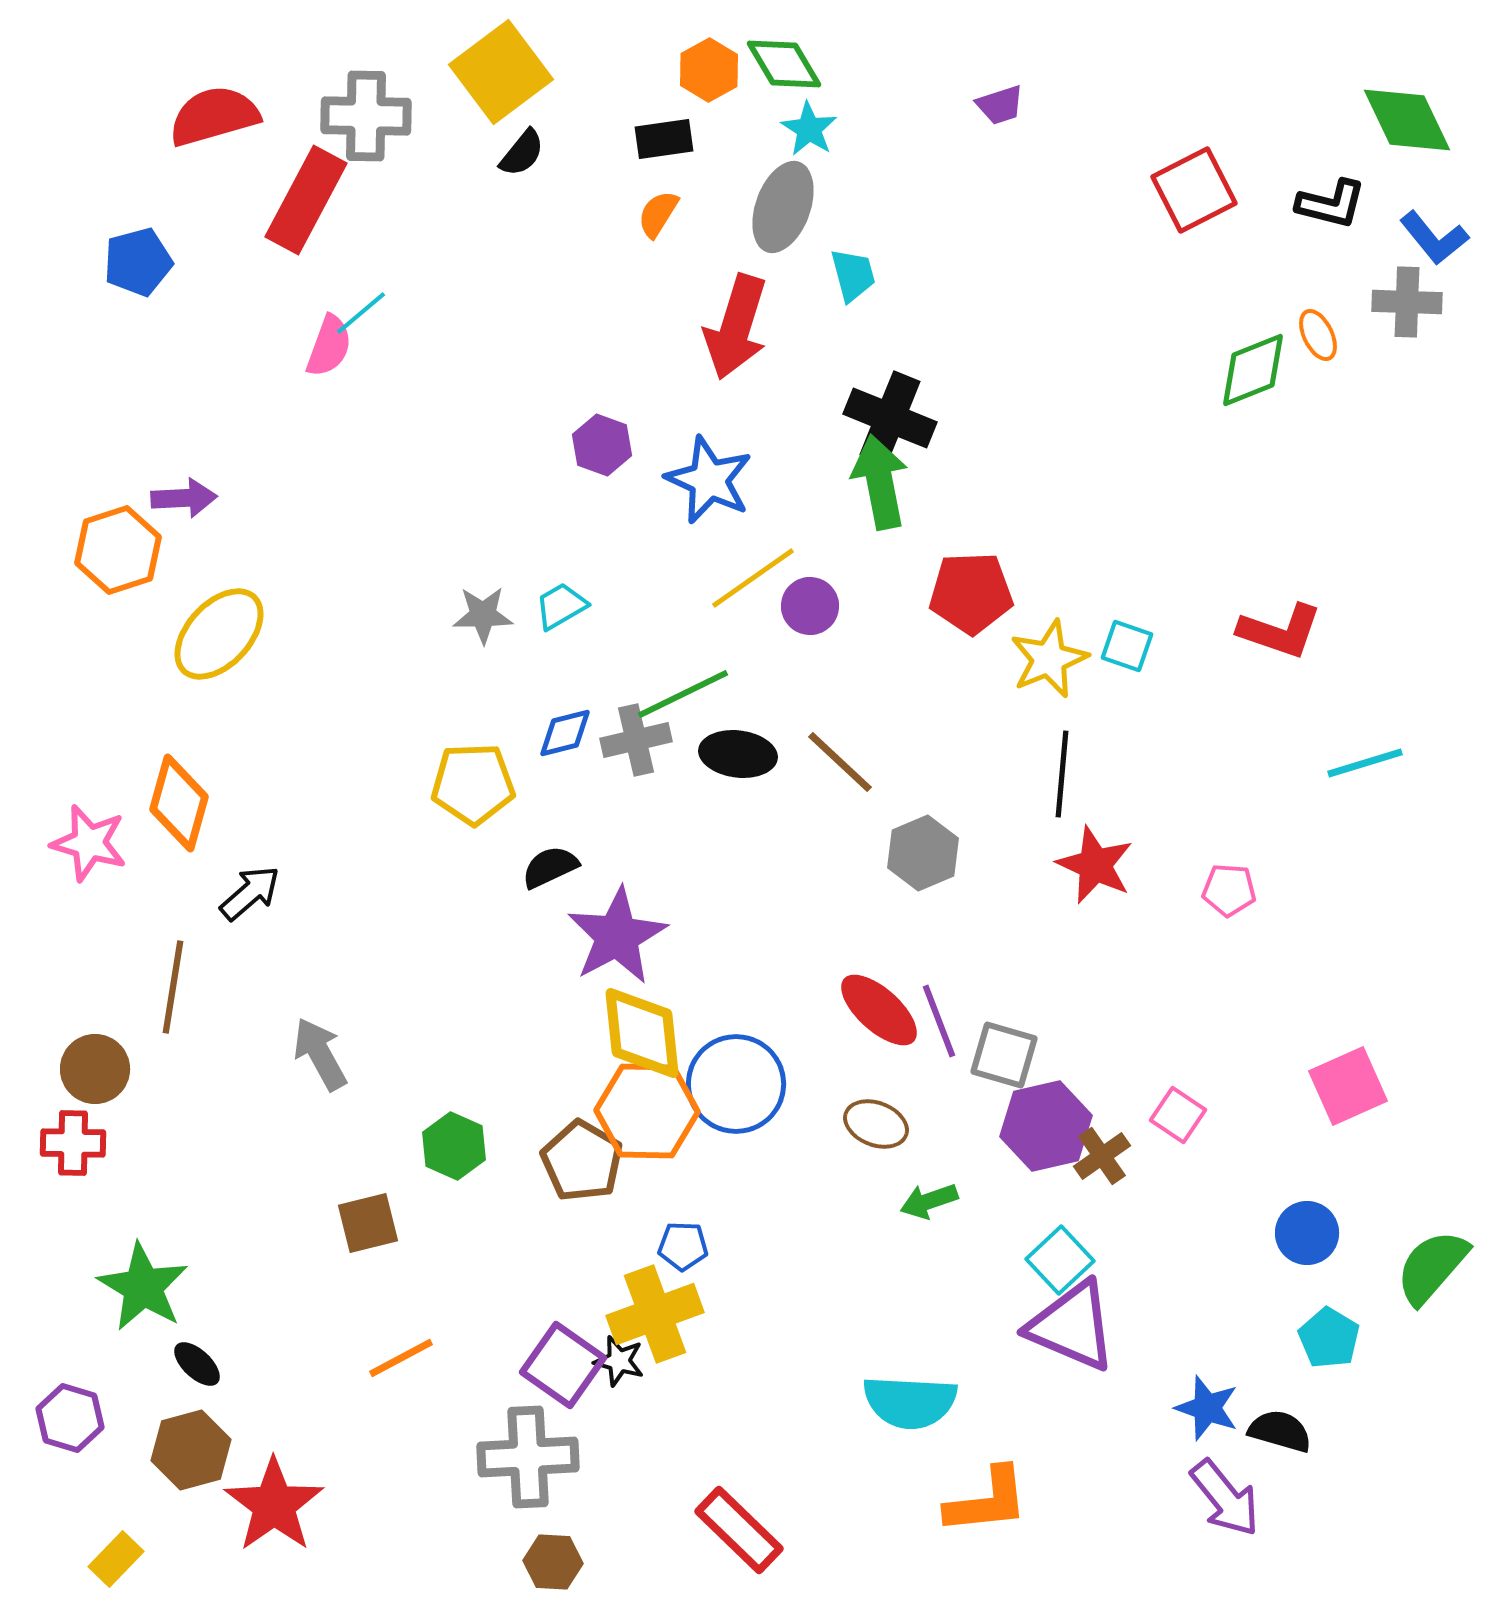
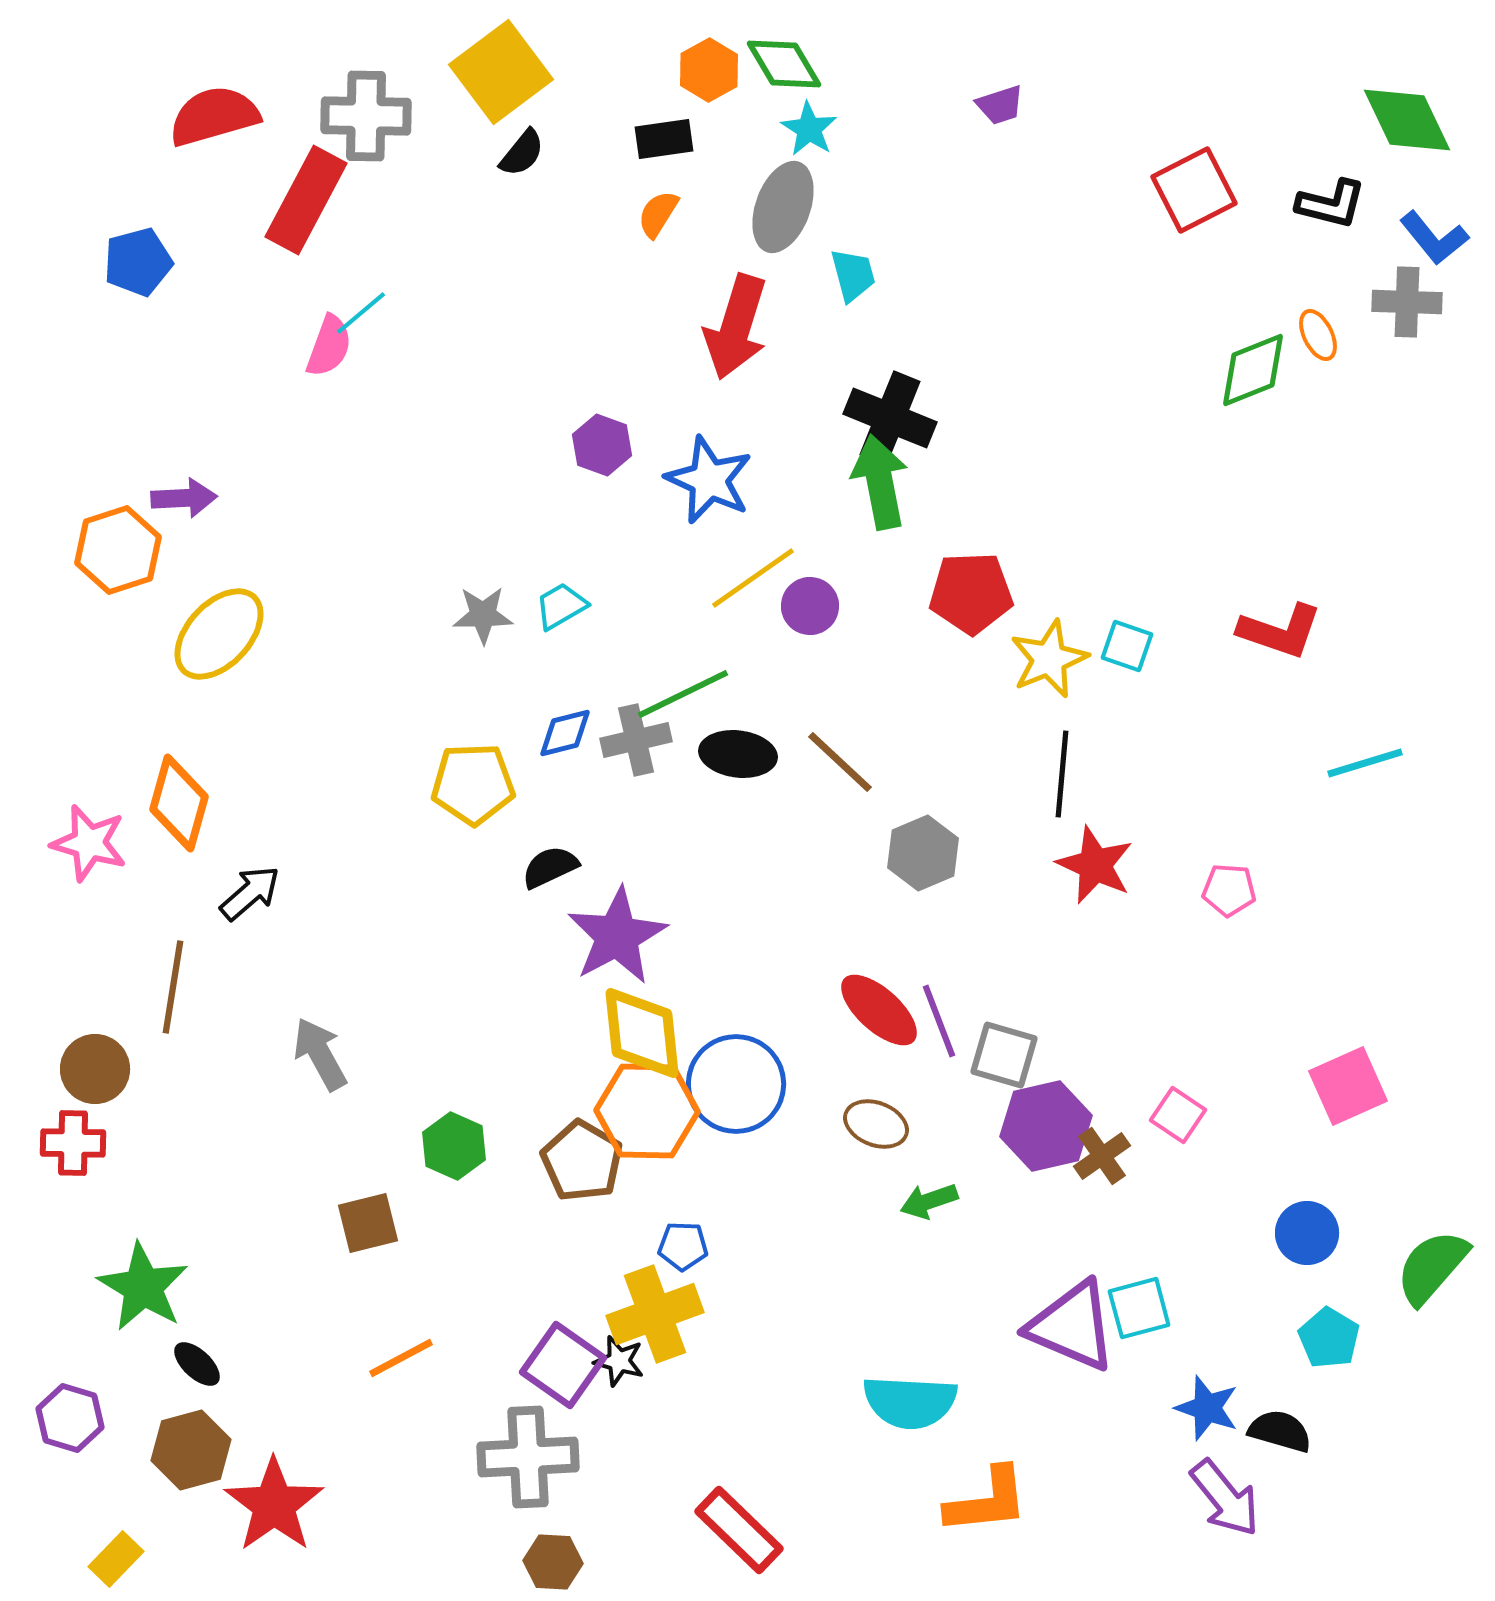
cyan square at (1060, 1260): moved 79 px right, 48 px down; rotated 28 degrees clockwise
